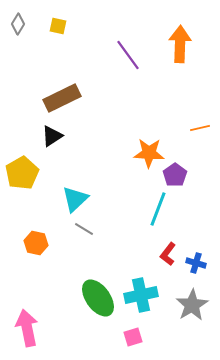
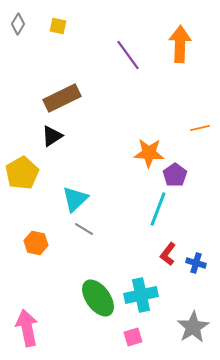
gray star: moved 1 px right, 22 px down
